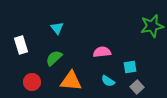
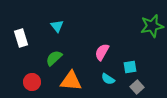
cyan triangle: moved 2 px up
white rectangle: moved 7 px up
pink semicircle: rotated 54 degrees counterclockwise
cyan semicircle: moved 2 px up
